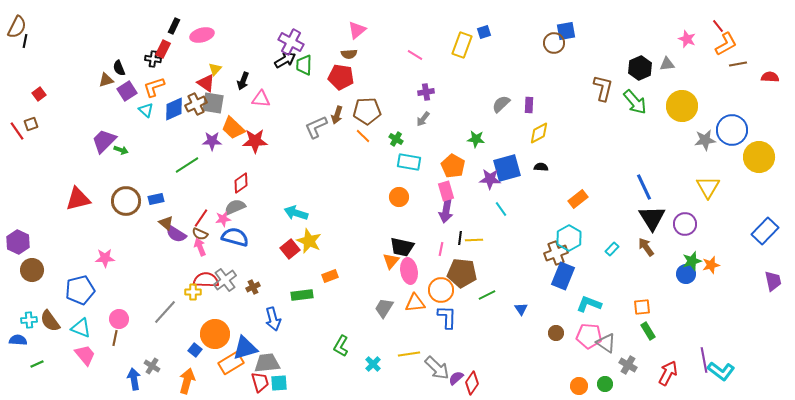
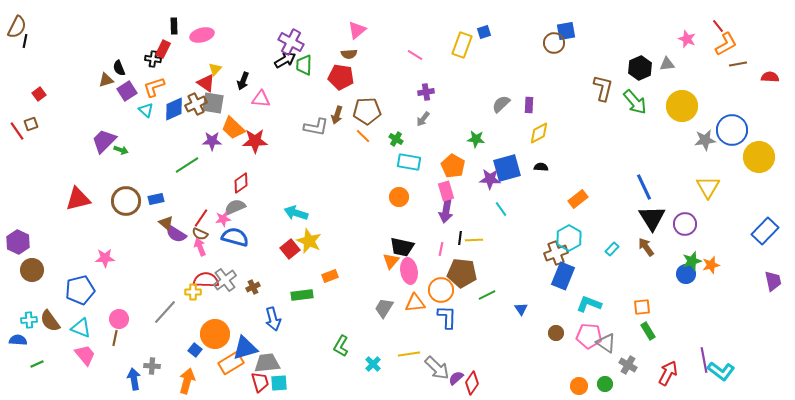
black rectangle at (174, 26): rotated 28 degrees counterclockwise
gray L-shape at (316, 127): rotated 145 degrees counterclockwise
gray cross at (152, 366): rotated 28 degrees counterclockwise
